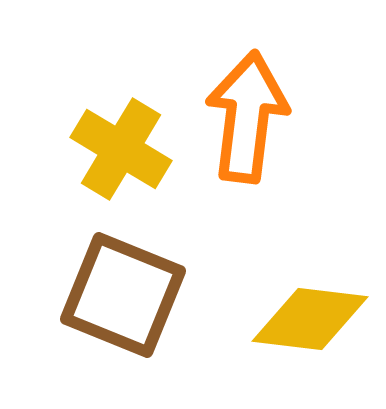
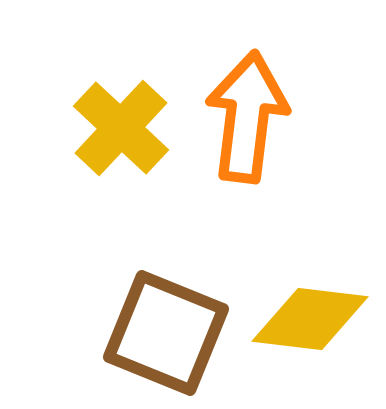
yellow cross: moved 21 px up; rotated 12 degrees clockwise
brown square: moved 43 px right, 38 px down
